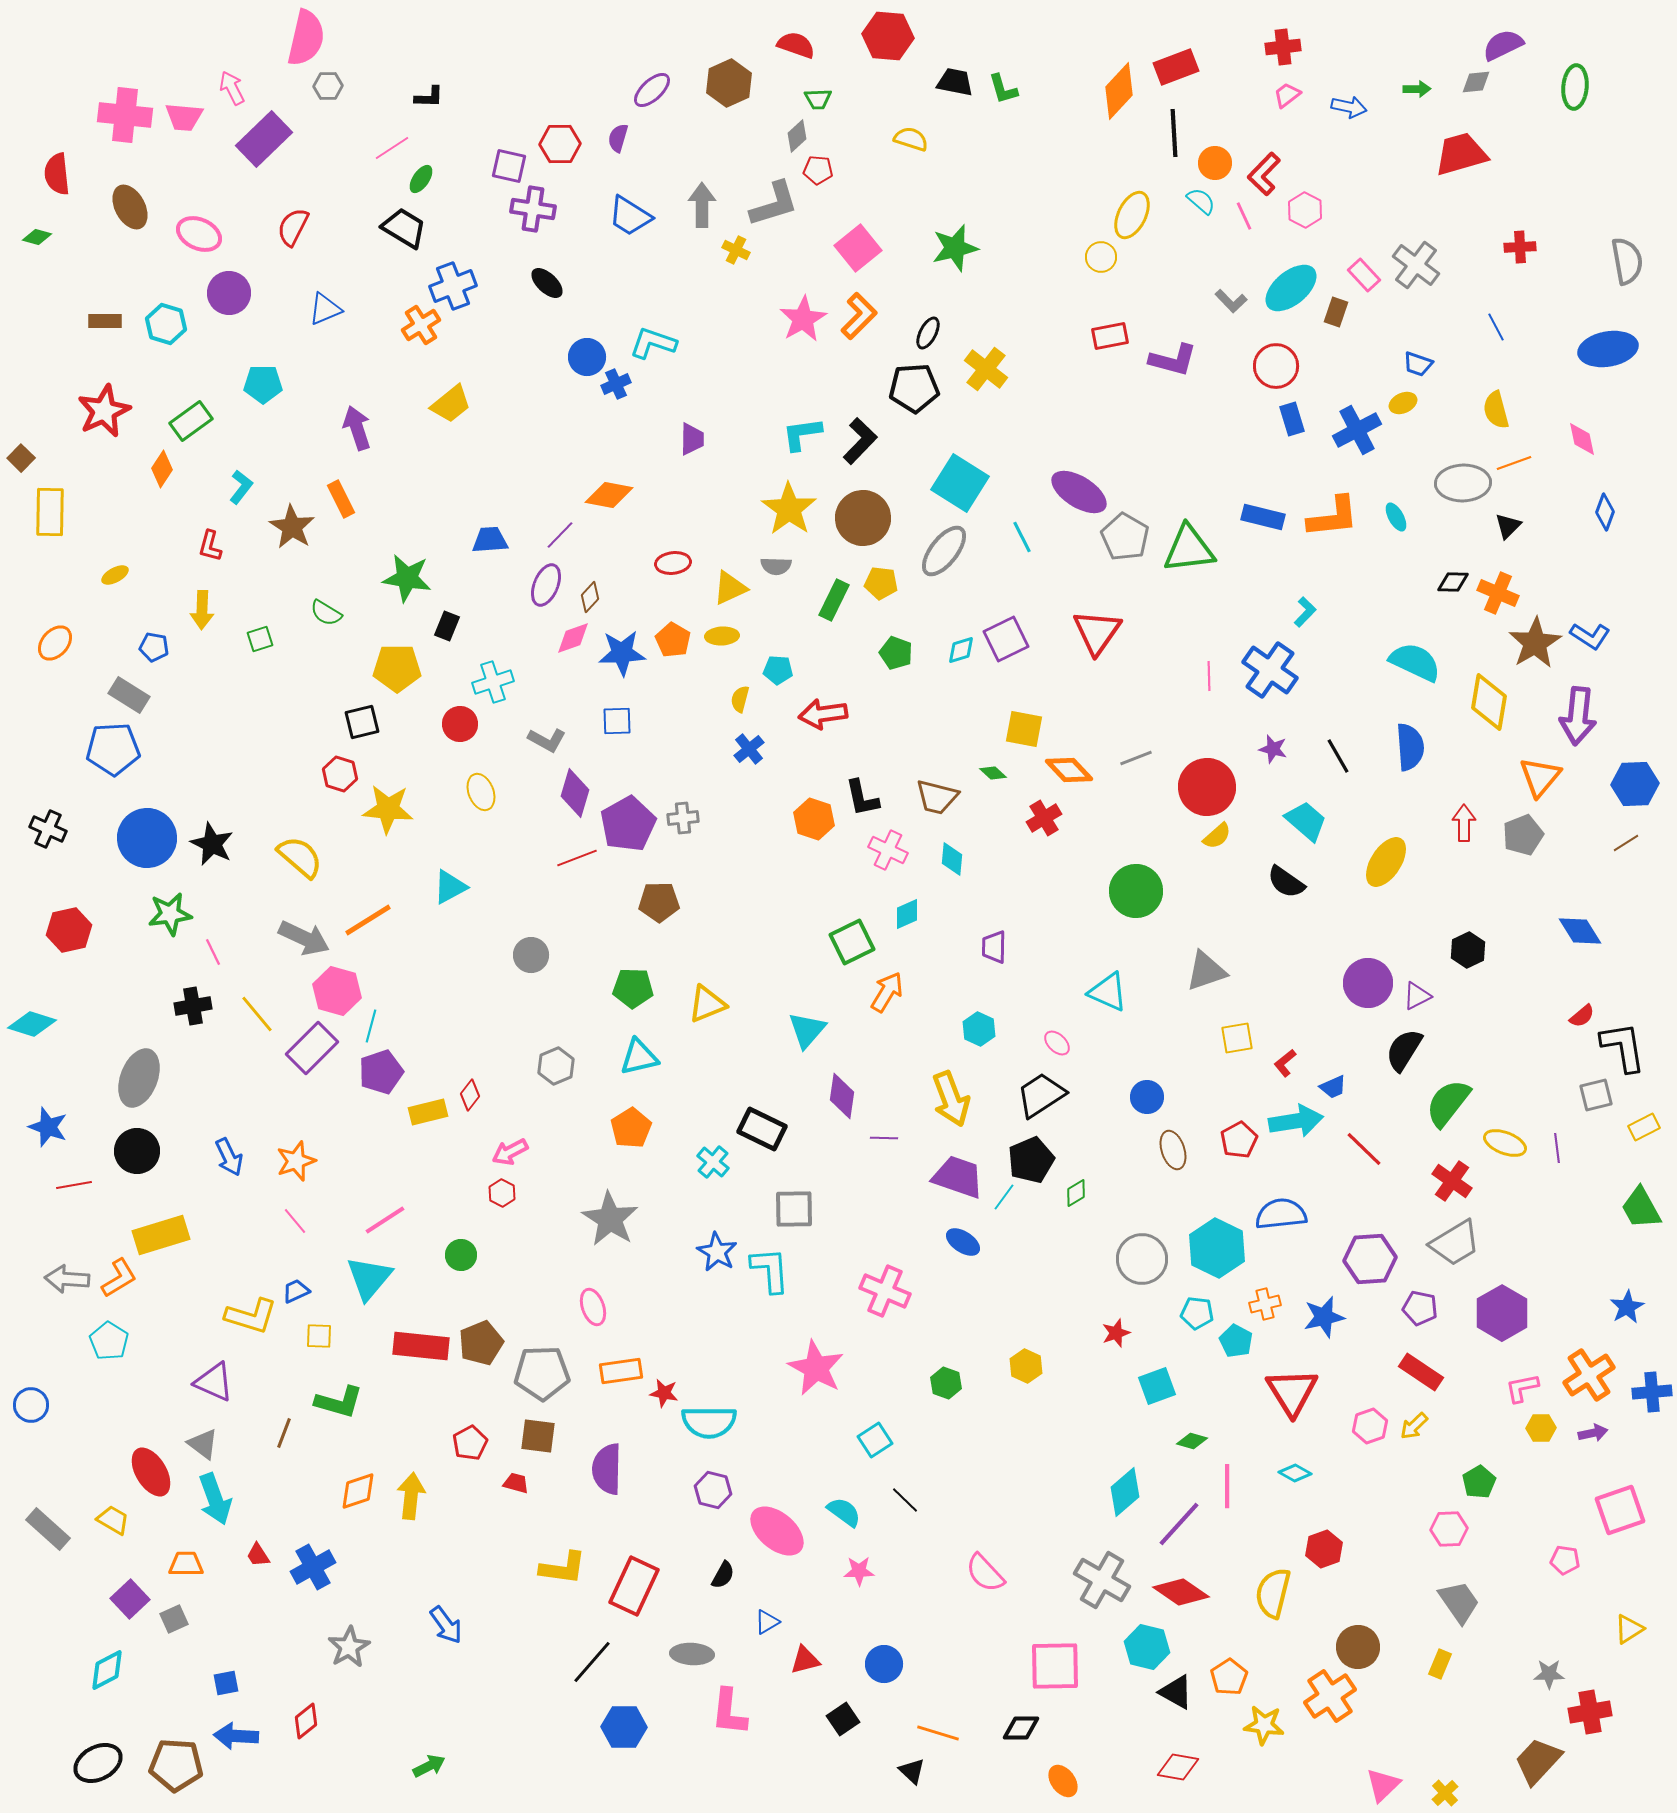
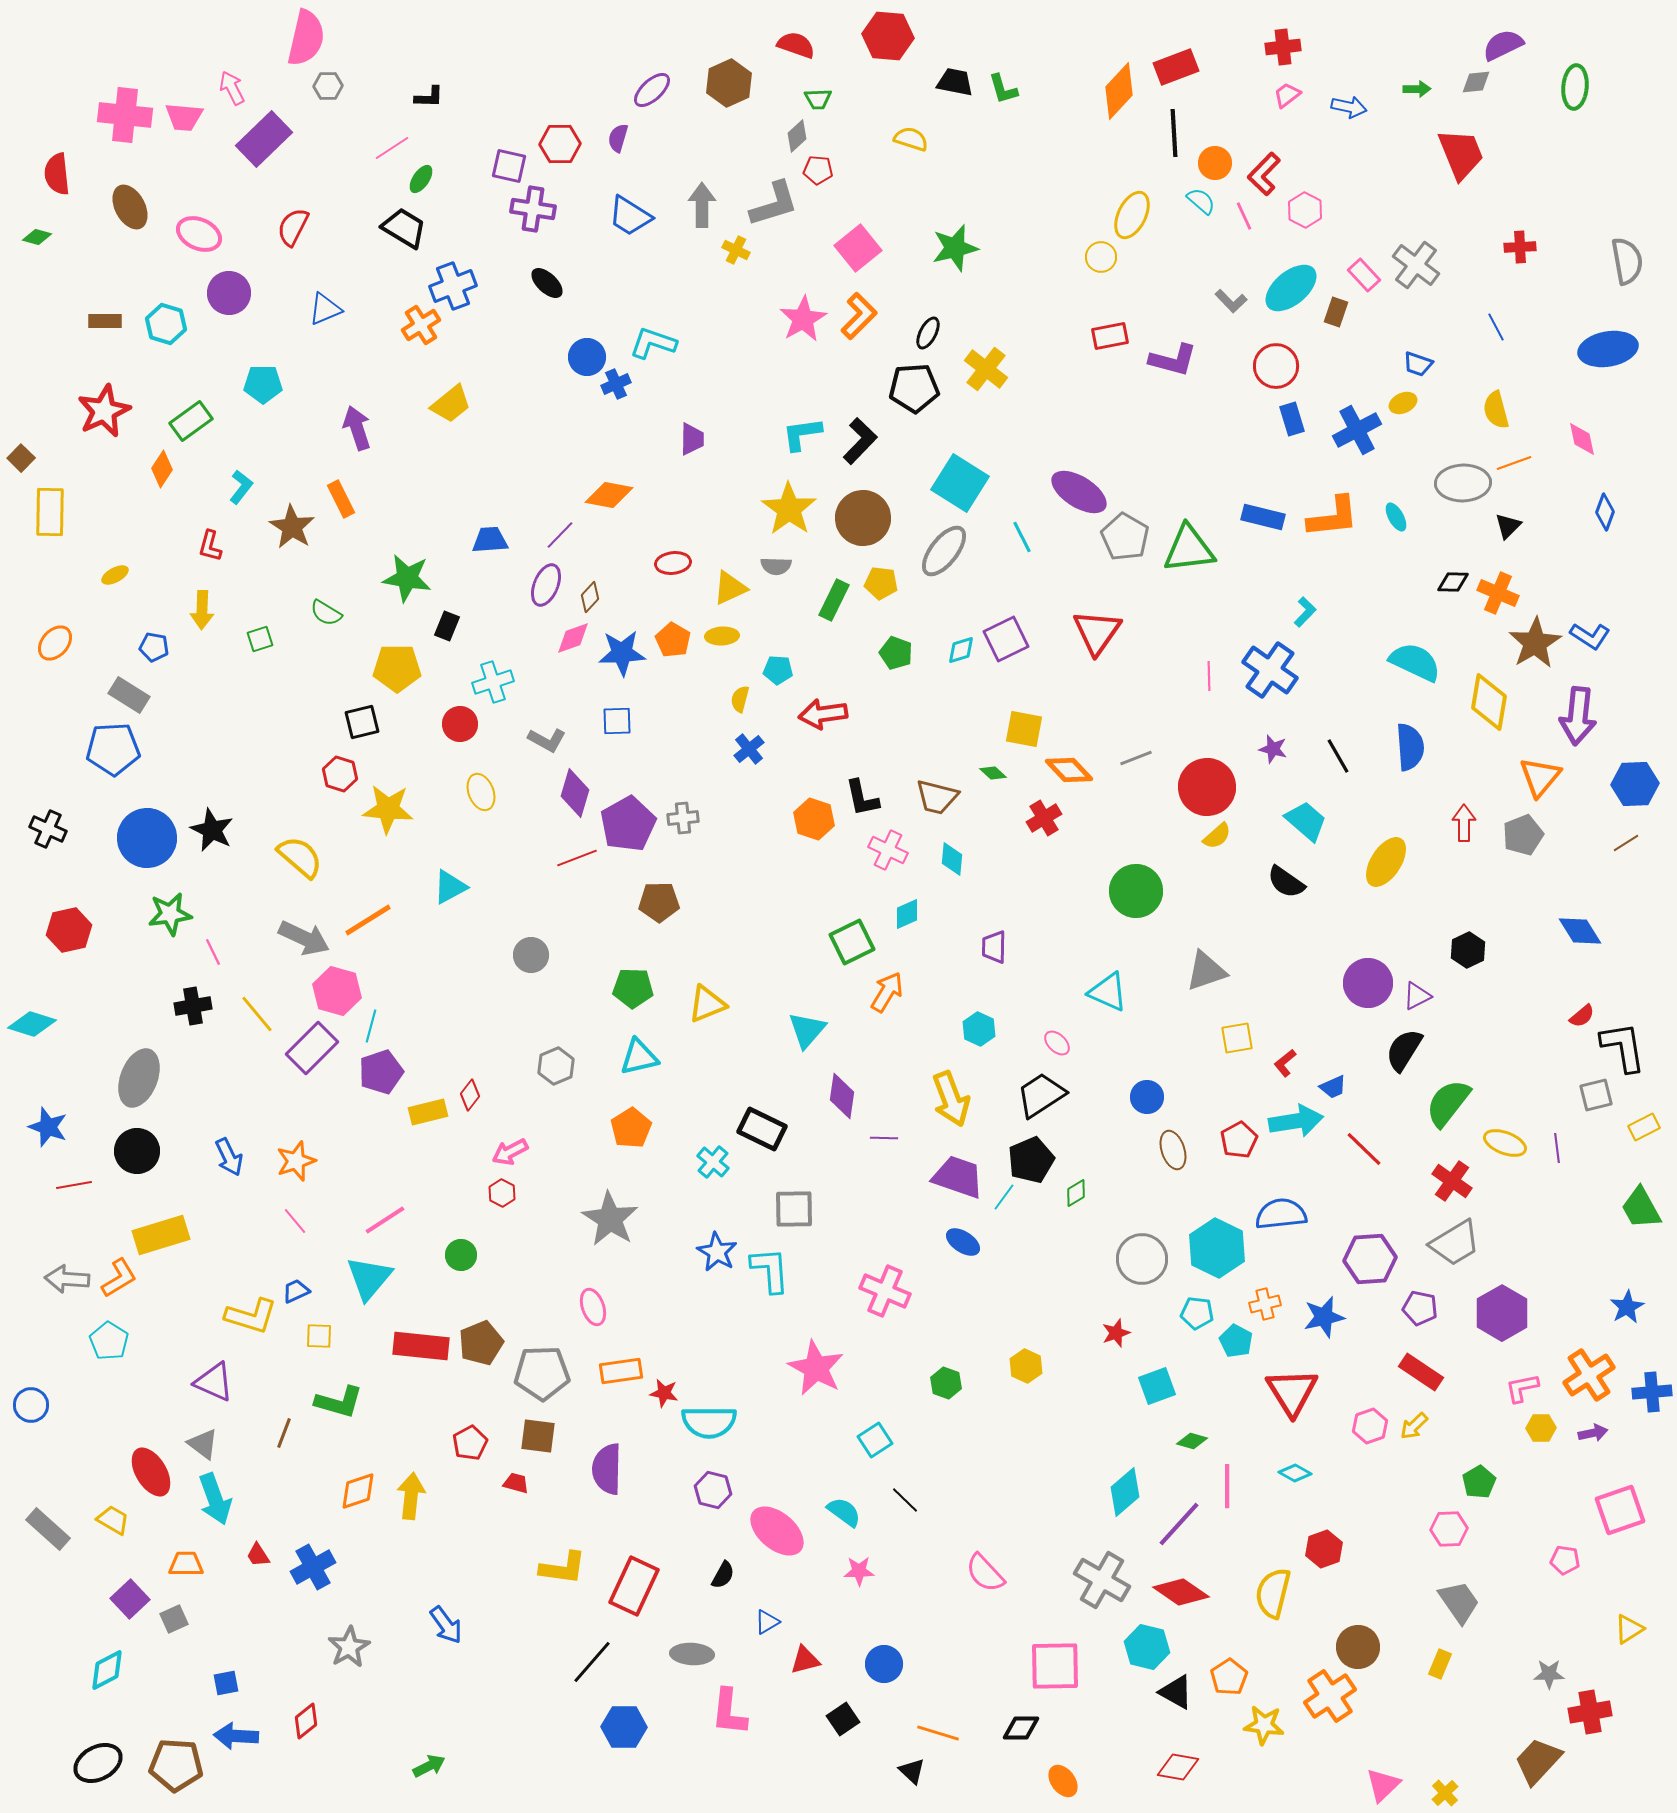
red trapezoid at (1461, 154): rotated 84 degrees clockwise
black star at (212, 844): moved 14 px up
